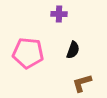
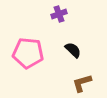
purple cross: rotated 21 degrees counterclockwise
black semicircle: rotated 66 degrees counterclockwise
